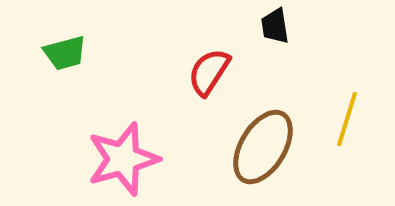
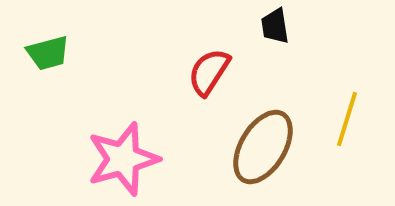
green trapezoid: moved 17 px left
